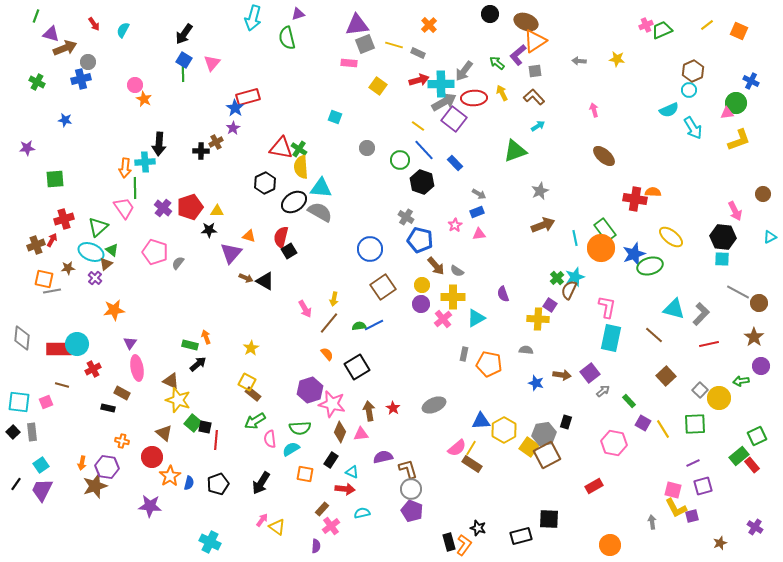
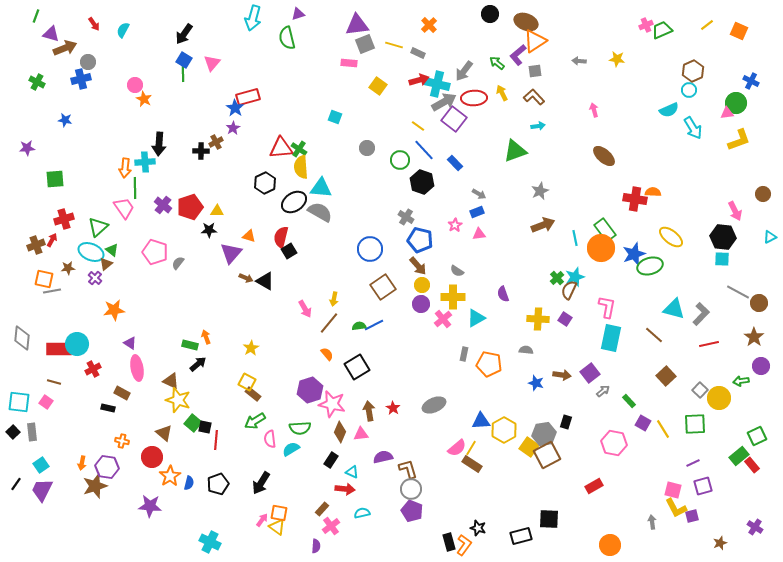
cyan cross at (441, 84): moved 4 px left; rotated 15 degrees clockwise
cyan arrow at (538, 126): rotated 24 degrees clockwise
red triangle at (281, 148): rotated 15 degrees counterclockwise
purple cross at (163, 208): moved 3 px up
brown arrow at (436, 266): moved 18 px left
purple square at (550, 305): moved 15 px right, 14 px down
purple triangle at (130, 343): rotated 32 degrees counterclockwise
brown line at (62, 385): moved 8 px left, 3 px up
pink square at (46, 402): rotated 32 degrees counterclockwise
orange square at (305, 474): moved 26 px left, 39 px down
